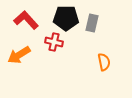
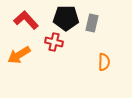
orange semicircle: rotated 12 degrees clockwise
